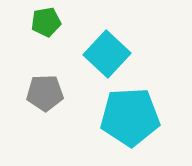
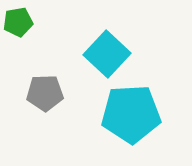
green pentagon: moved 28 px left
cyan pentagon: moved 1 px right, 3 px up
